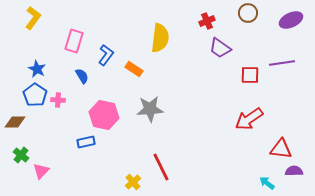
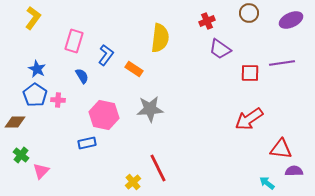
brown circle: moved 1 px right
purple trapezoid: moved 1 px down
red square: moved 2 px up
blue rectangle: moved 1 px right, 1 px down
red line: moved 3 px left, 1 px down
